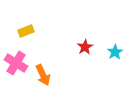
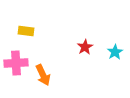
yellow rectangle: rotated 28 degrees clockwise
pink cross: rotated 35 degrees counterclockwise
